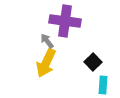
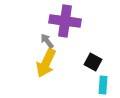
black square: rotated 18 degrees counterclockwise
